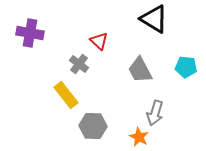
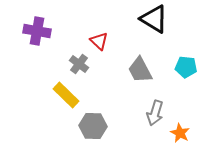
purple cross: moved 7 px right, 2 px up
yellow rectangle: rotated 8 degrees counterclockwise
orange star: moved 41 px right, 4 px up
